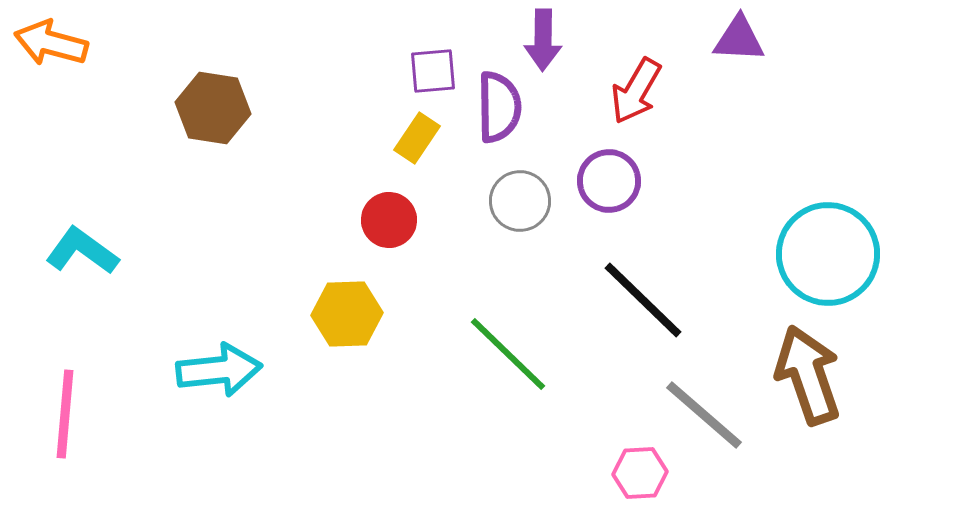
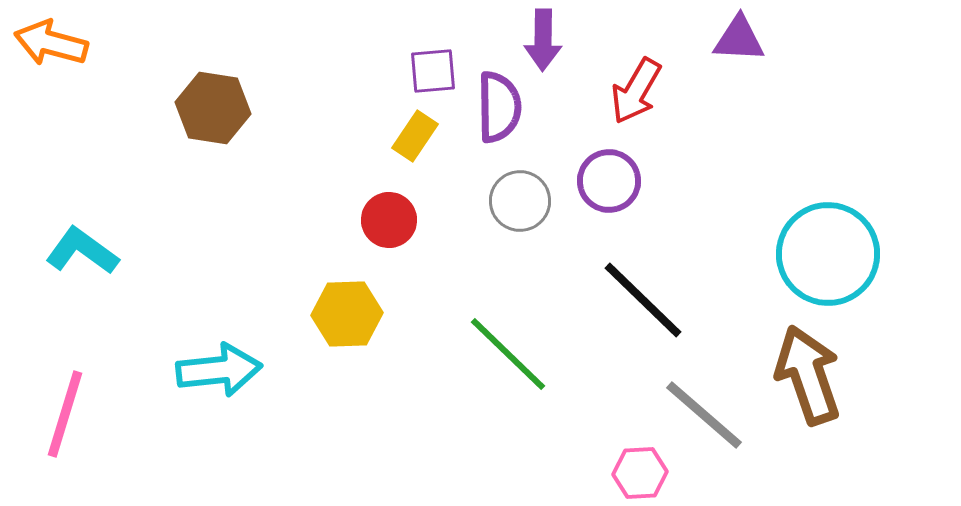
yellow rectangle: moved 2 px left, 2 px up
pink line: rotated 12 degrees clockwise
